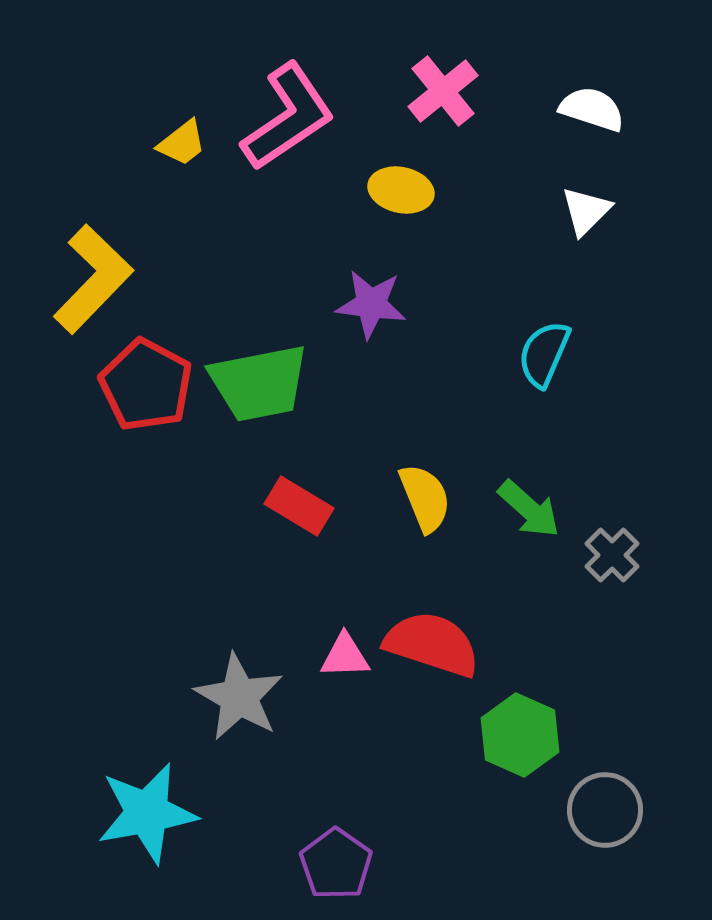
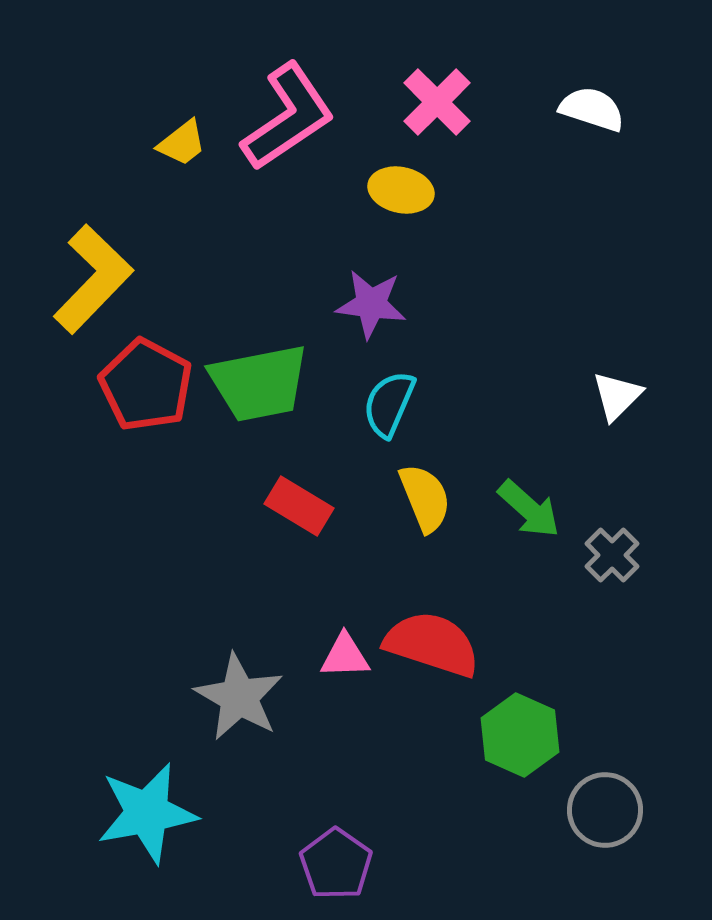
pink cross: moved 6 px left, 11 px down; rotated 6 degrees counterclockwise
white triangle: moved 31 px right, 185 px down
cyan semicircle: moved 155 px left, 50 px down
